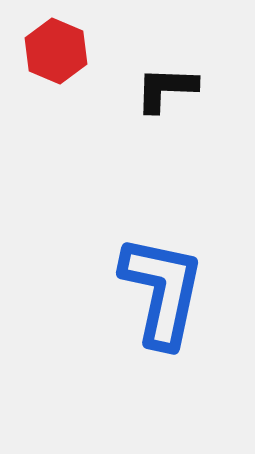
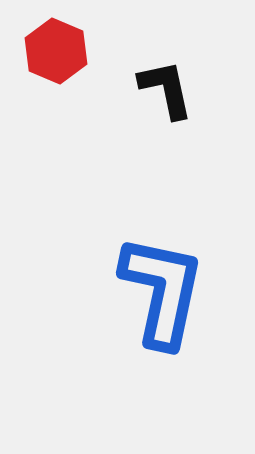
black L-shape: rotated 76 degrees clockwise
